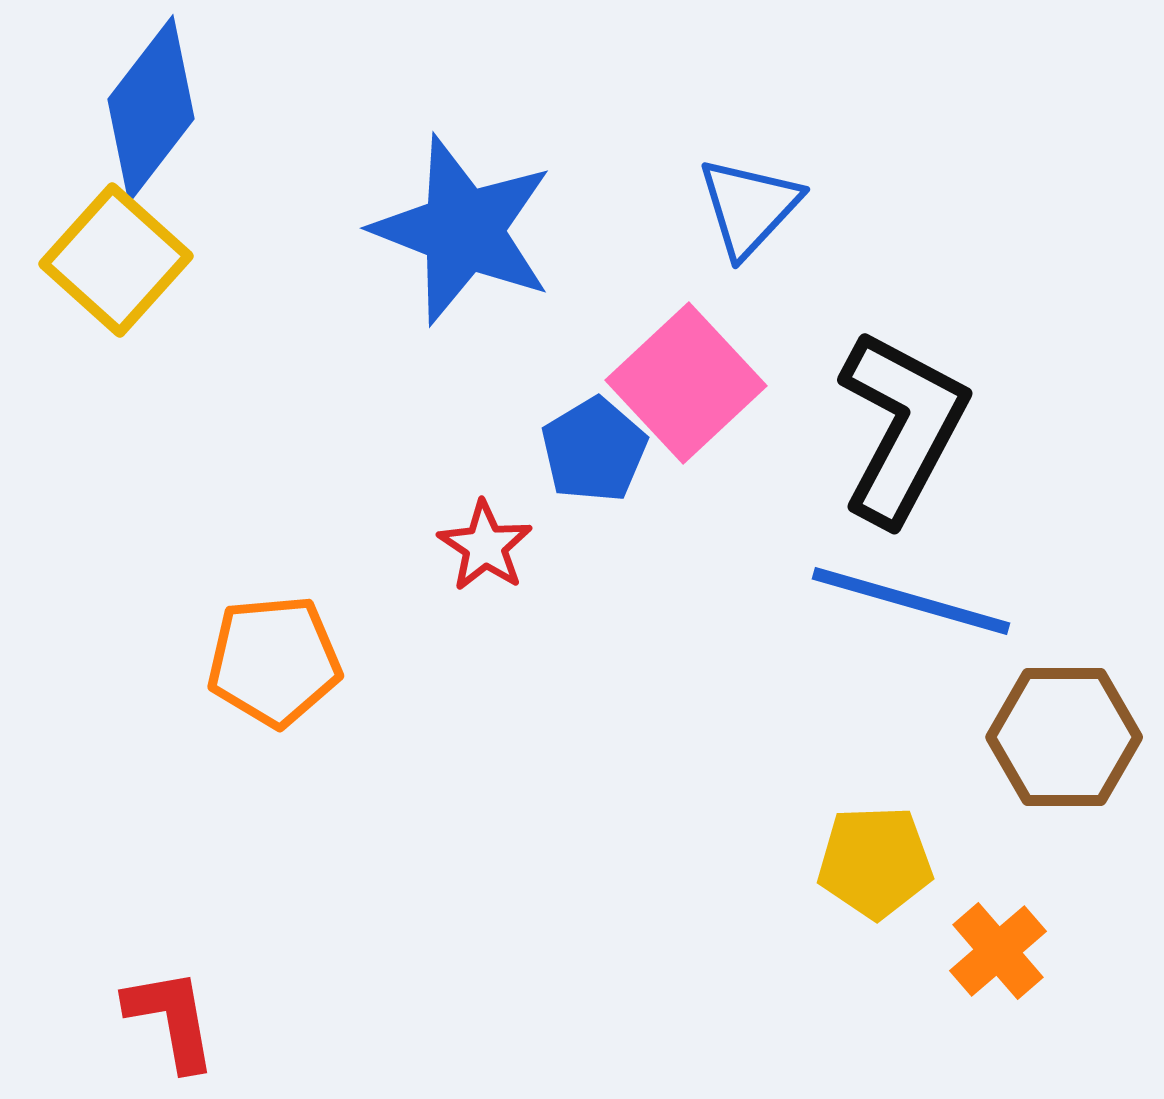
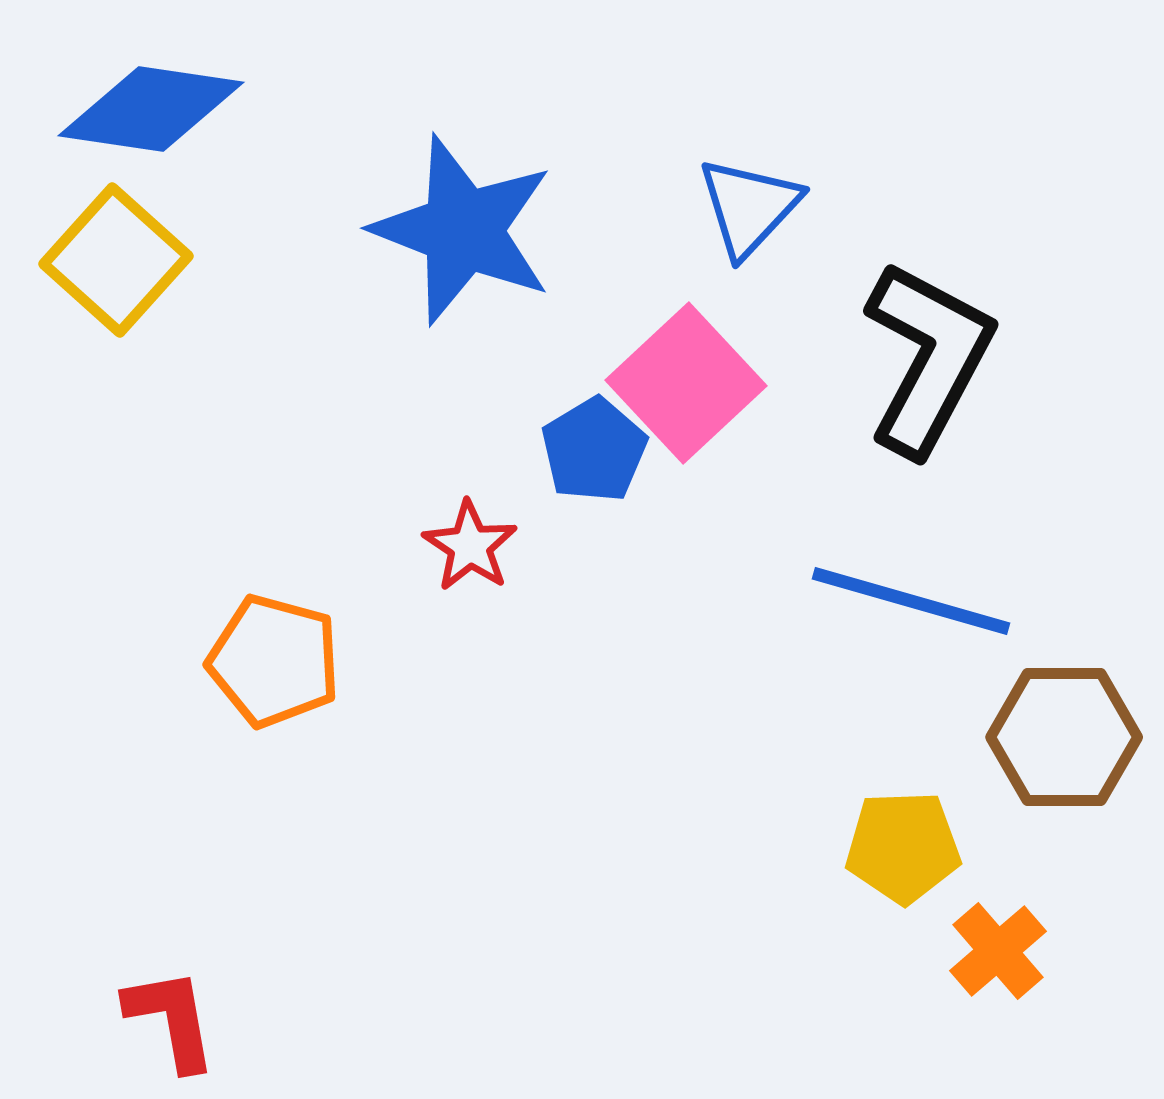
blue diamond: rotated 61 degrees clockwise
black L-shape: moved 26 px right, 69 px up
red star: moved 15 px left
orange pentagon: rotated 20 degrees clockwise
yellow pentagon: moved 28 px right, 15 px up
